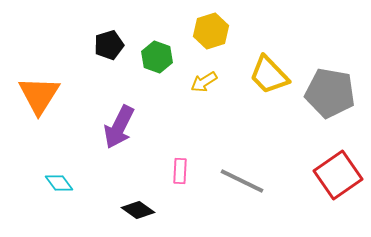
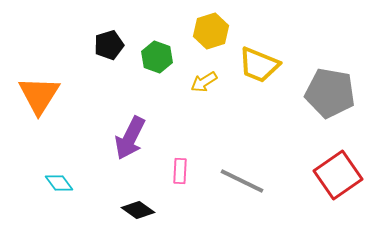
yellow trapezoid: moved 10 px left, 10 px up; rotated 24 degrees counterclockwise
purple arrow: moved 11 px right, 11 px down
